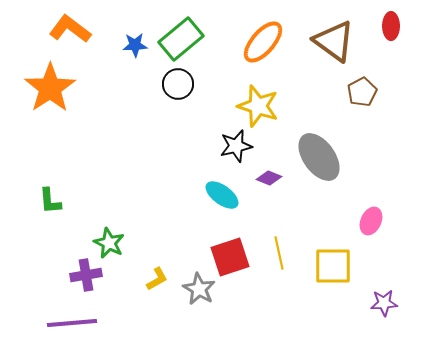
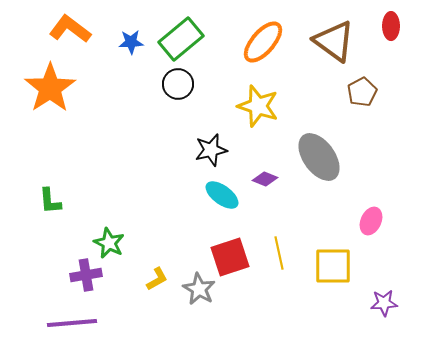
blue star: moved 4 px left, 3 px up
black star: moved 25 px left, 4 px down
purple diamond: moved 4 px left, 1 px down
